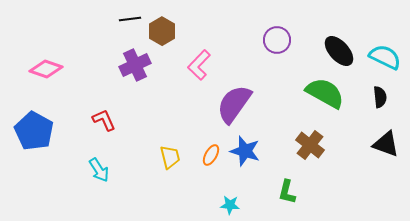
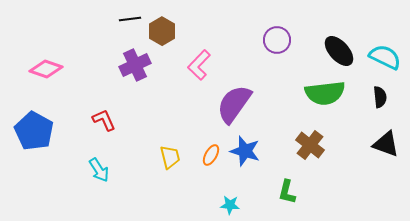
green semicircle: rotated 144 degrees clockwise
